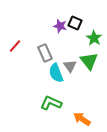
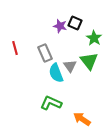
red line: moved 2 px down; rotated 56 degrees counterclockwise
